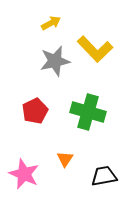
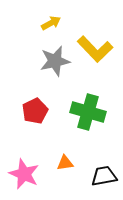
orange triangle: moved 4 px down; rotated 48 degrees clockwise
